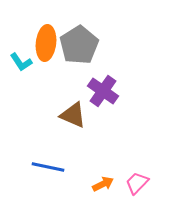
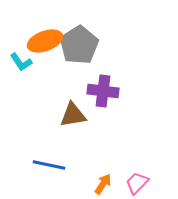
orange ellipse: moved 1 px left, 2 px up; rotated 64 degrees clockwise
purple cross: rotated 28 degrees counterclockwise
brown triangle: rotated 32 degrees counterclockwise
blue line: moved 1 px right, 2 px up
orange arrow: rotated 30 degrees counterclockwise
